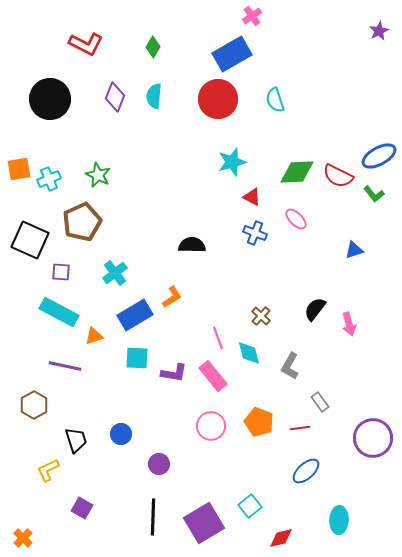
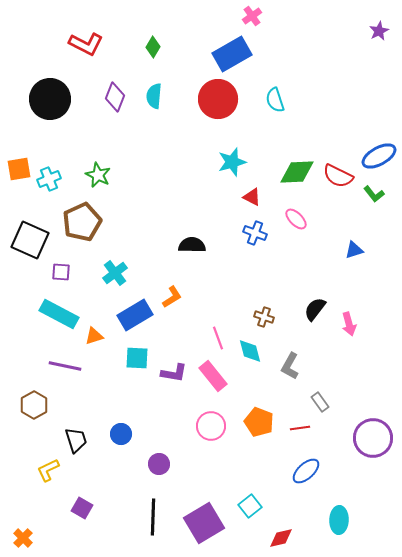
cyan rectangle at (59, 312): moved 2 px down
brown cross at (261, 316): moved 3 px right, 1 px down; rotated 24 degrees counterclockwise
cyan diamond at (249, 353): moved 1 px right, 2 px up
